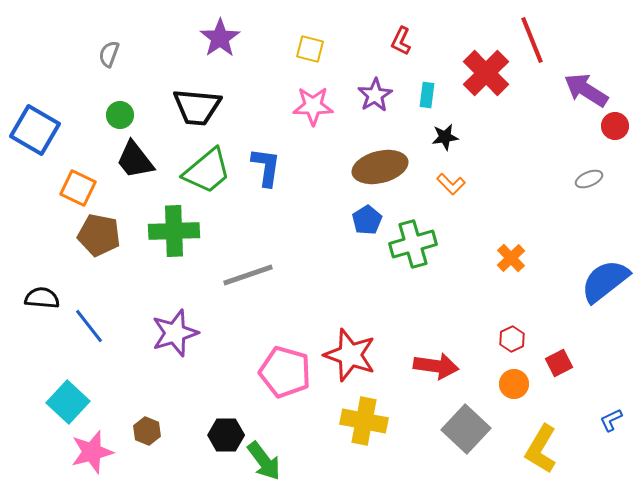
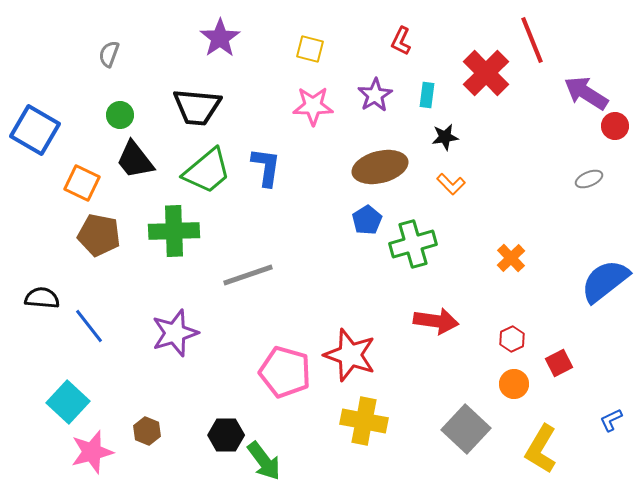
purple arrow at (586, 90): moved 3 px down
orange square at (78, 188): moved 4 px right, 5 px up
red arrow at (436, 366): moved 45 px up
